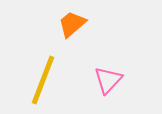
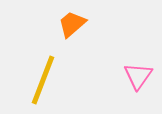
pink triangle: moved 30 px right, 4 px up; rotated 8 degrees counterclockwise
